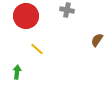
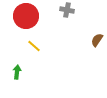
yellow line: moved 3 px left, 3 px up
